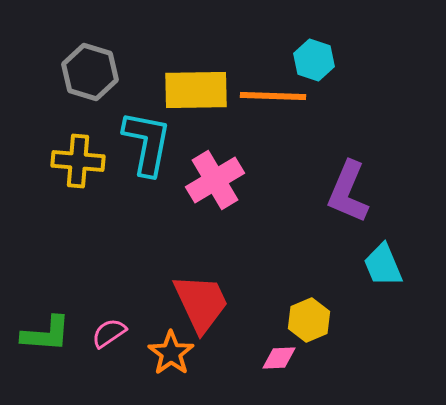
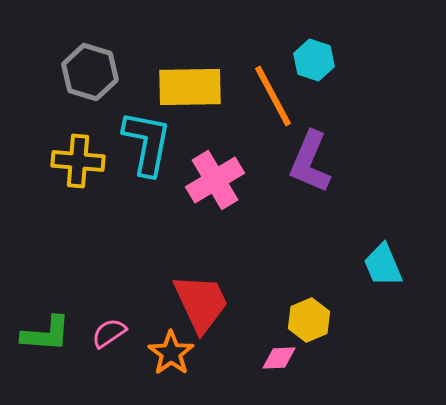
yellow rectangle: moved 6 px left, 3 px up
orange line: rotated 60 degrees clockwise
purple L-shape: moved 38 px left, 30 px up
